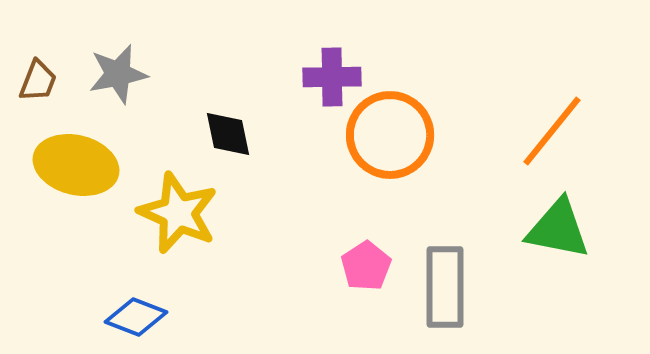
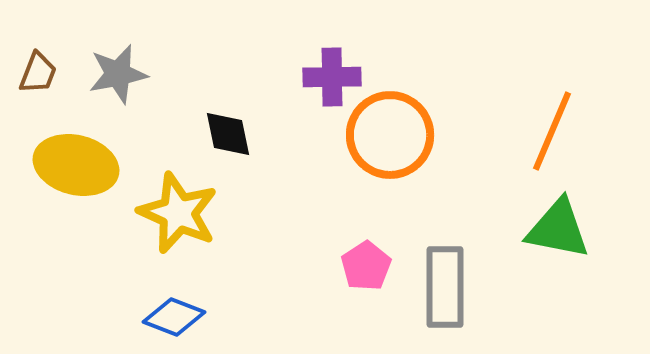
brown trapezoid: moved 8 px up
orange line: rotated 16 degrees counterclockwise
blue diamond: moved 38 px right
